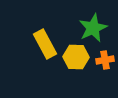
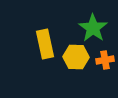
green star: rotated 12 degrees counterclockwise
yellow rectangle: rotated 16 degrees clockwise
